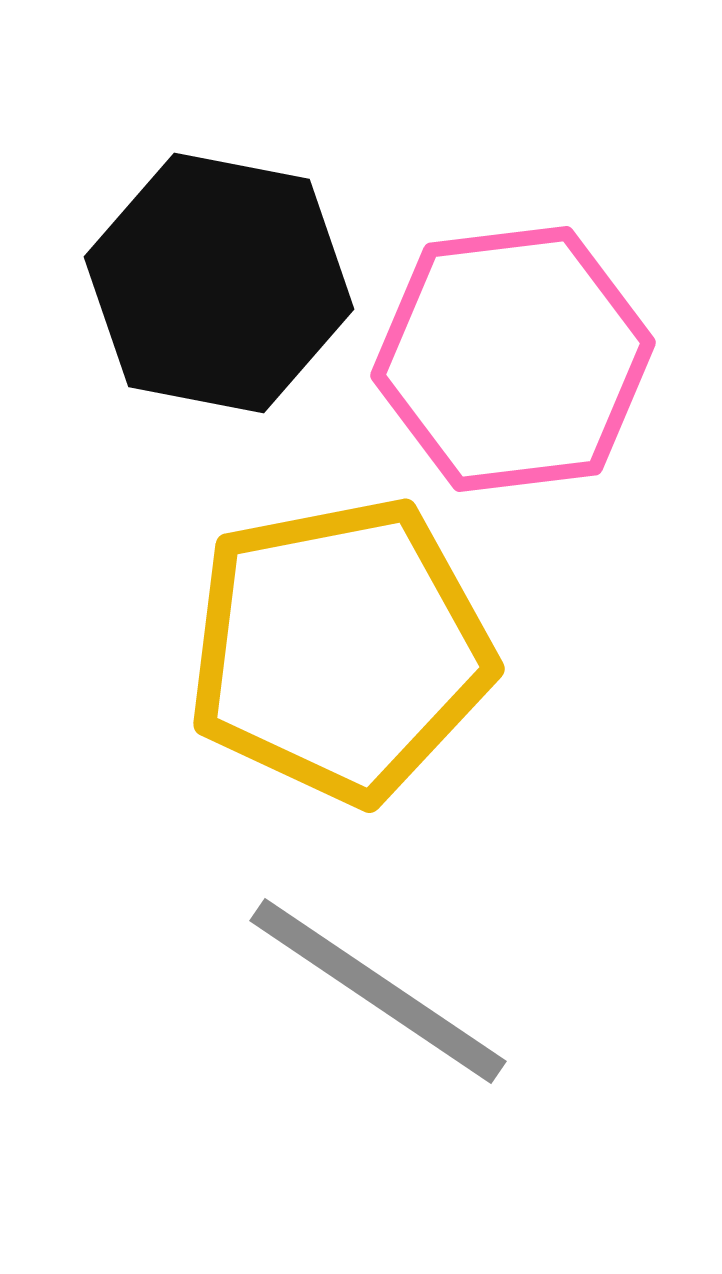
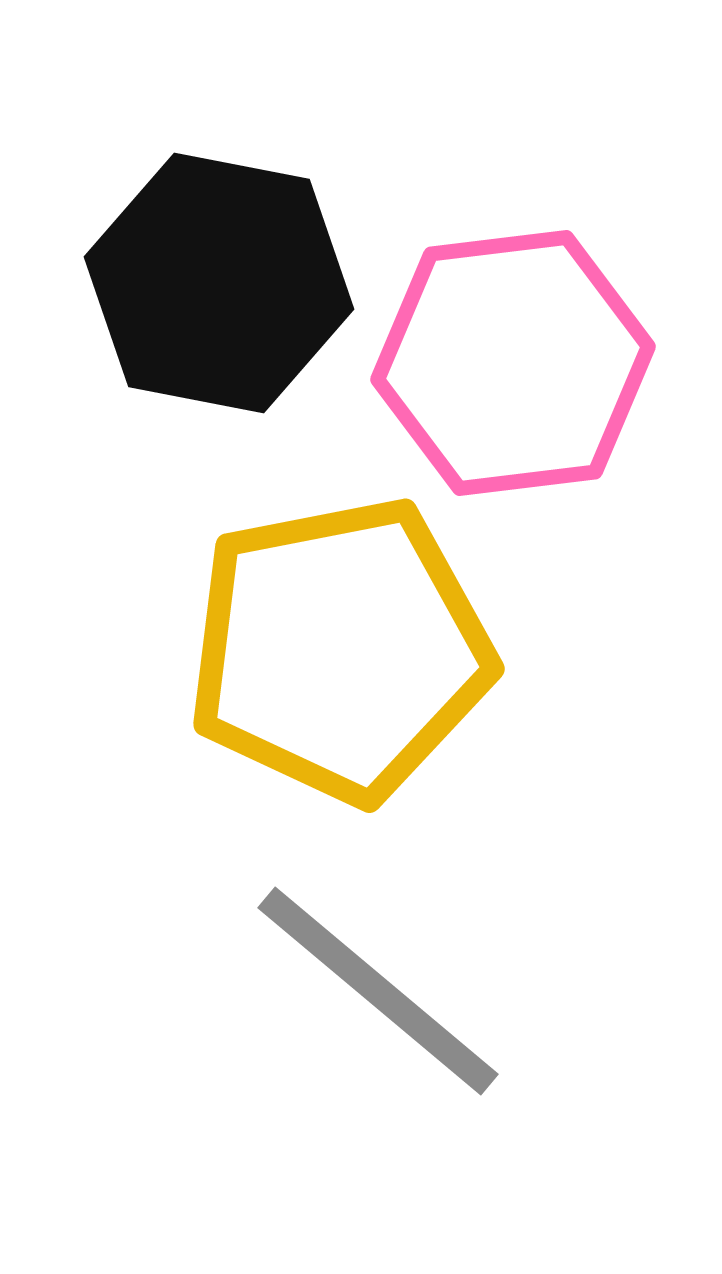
pink hexagon: moved 4 px down
gray line: rotated 6 degrees clockwise
